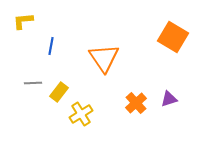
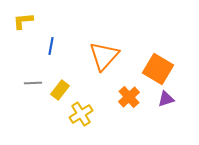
orange square: moved 15 px left, 32 px down
orange triangle: moved 2 px up; rotated 16 degrees clockwise
yellow rectangle: moved 1 px right, 2 px up
purple triangle: moved 3 px left
orange cross: moved 7 px left, 6 px up
